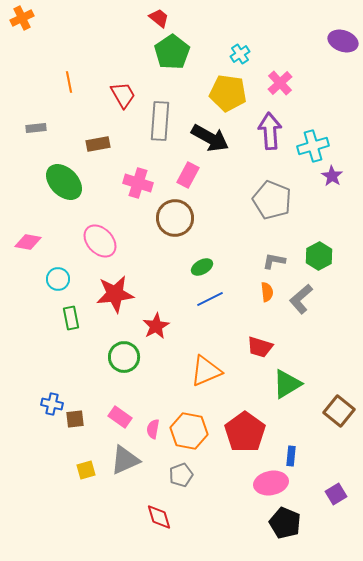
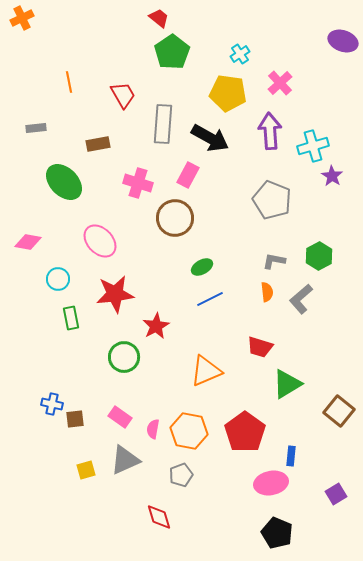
gray rectangle at (160, 121): moved 3 px right, 3 px down
black pentagon at (285, 523): moved 8 px left, 10 px down
